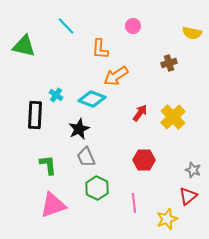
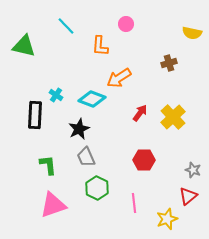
pink circle: moved 7 px left, 2 px up
orange L-shape: moved 3 px up
orange arrow: moved 3 px right, 2 px down
